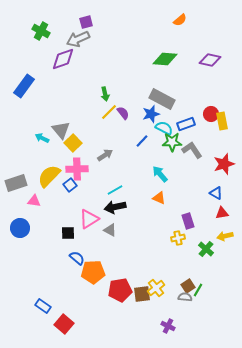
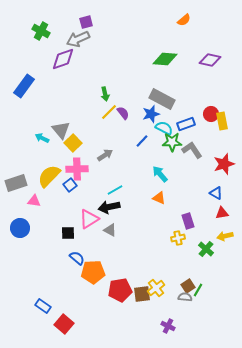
orange semicircle at (180, 20): moved 4 px right
black arrow at (115, 207): moved 6 px left
